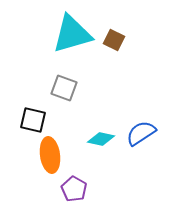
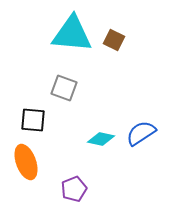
cyan triangle: rotated 21 degrees clockwise
black square: rotated 8 degrees counterclockwise
orange ellipse: moved 24 px left, 7 px down; rotated 12 degrees counterclockwise
purple pentagon: rotated 20 degrees clockwise
